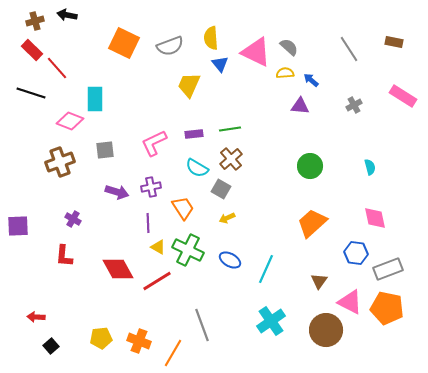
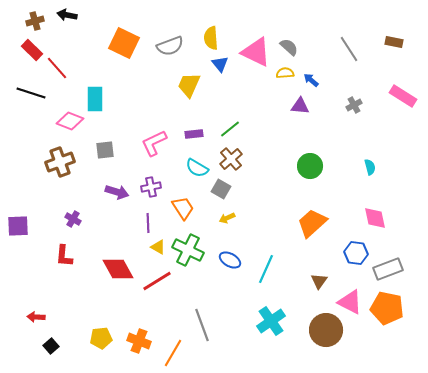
green line at (230, 129): rotated 30 degrees counterclockwise
